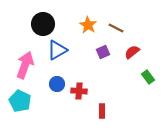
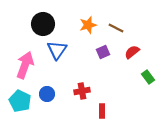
orange star: rotated 24 degrees clockwise
blue triangle: rotated 25 degrees counterclockwise
blue circle: moved 10 px left, 10 px down
red cross: moved 3 px right; rotated 14 degrees counterclockwise
